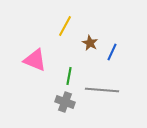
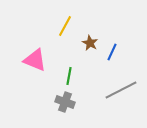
gray line: moved 19 px right; rotated 32 degrees counterclockwise
